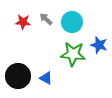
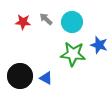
black circle: moved 2 px right
